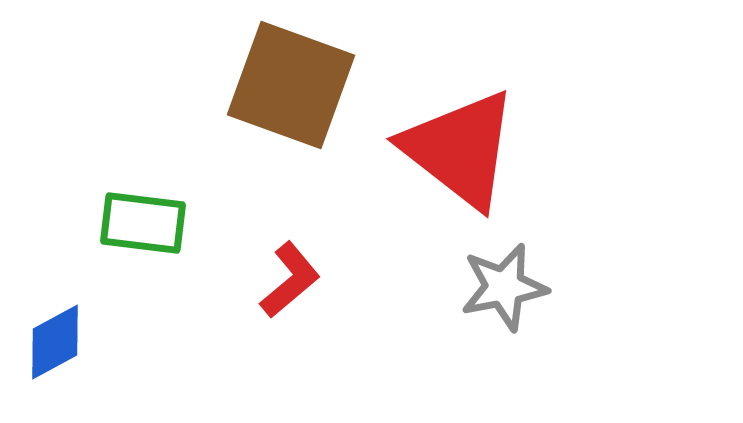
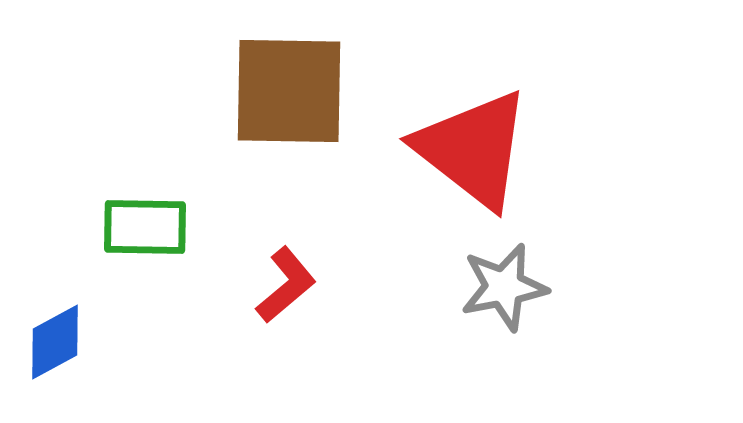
brown square: moved 2 px left, 6 px down; rotated 19 degrees counterclockwise
red triangle: moved 13 px right
green rectangle: moved 2 px right, 4 px down; rotated 6 degrees counterclockwise
red L-shape: moved 4 px left, 5 px down
